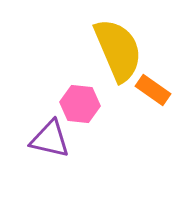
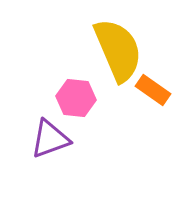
pink hexagon: moved 4 px left, 6 px up
purple triangle: rotated 33 degrees counterclockwise
